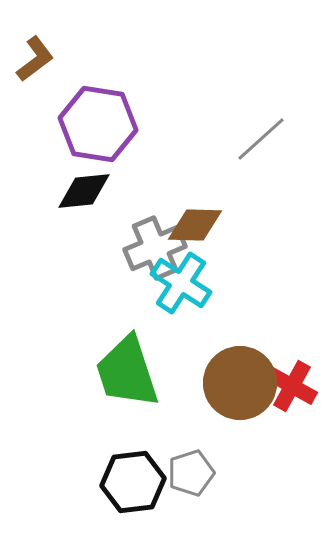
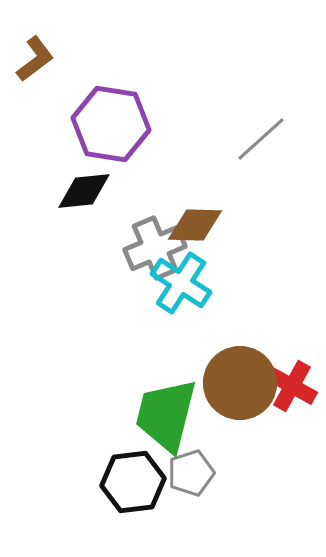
purple hexagon: moved 13 px right
green trapezoid: moved 39 px right, 43 px down; rotated 32 degrees clockwise
